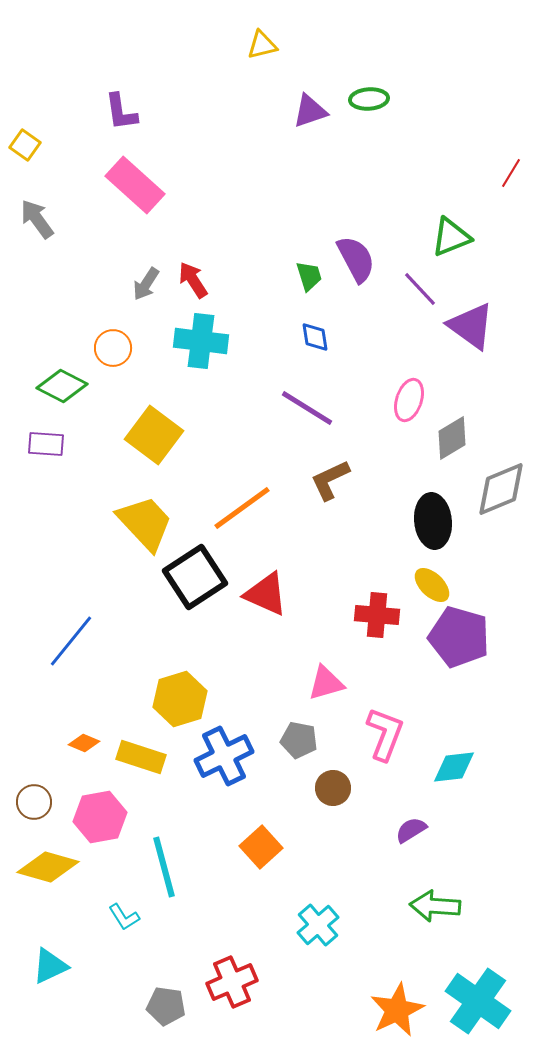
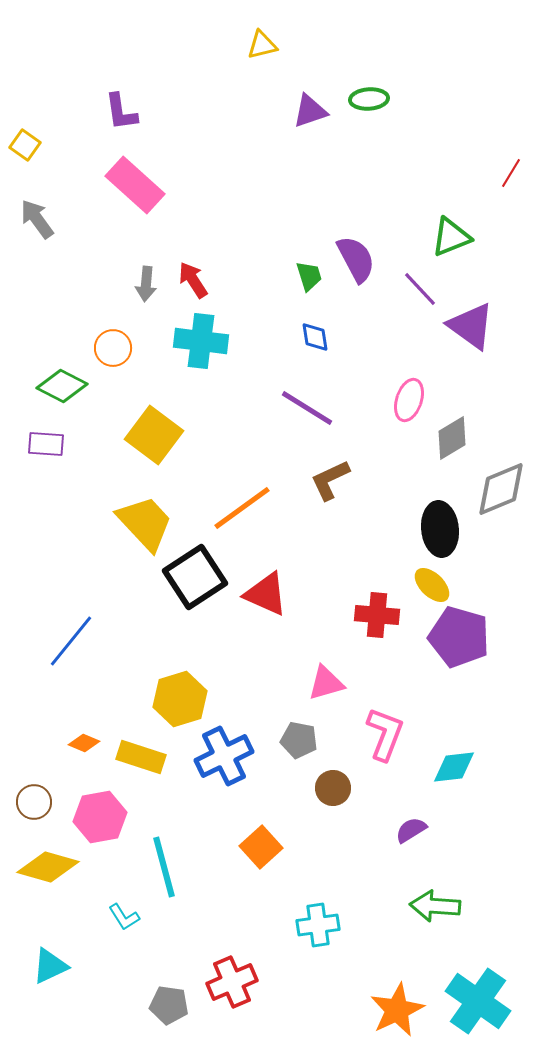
gray arrow at (146, 284): rotated 28 degrees counterclockwise
black ellipse at (433, 521): moved 7 px right, 8 px down
cyan cross at (318, 925): rotated 33 degrees clockwise
gray pentagon at (166, 1006): moved 3 px right, 1 px up
